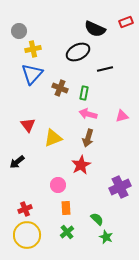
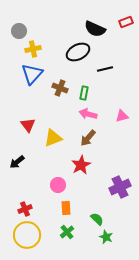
brown arrow: rotated 24 degrees clockwise
